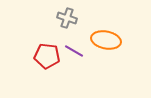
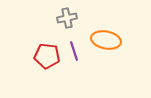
gray cross: rotated 30 degrees counterclockwise
purple line: rotated 42 degrees clockwise
